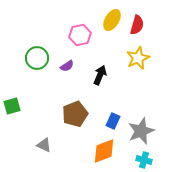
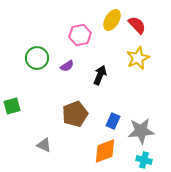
red semicircle: rotated 60 degrees counterclockwise
gray star: rotated 16 degrees clockwise
orange diamond: moved 1 px right
